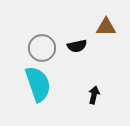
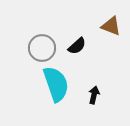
brown triangle: moved 5 px right, 1 px up; rotated 20 degrees clockwise
black semicircle: rotated 30 degrees counterclockwise
cyan semicircle: moved 18 px right
